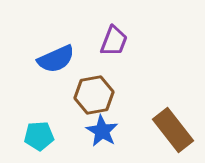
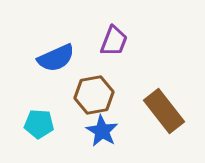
blue semicircle: moved 1 px up
brown rectangle: moved 9 px left, 19 px up
cyan pentagon: moved 12 px up; rotated 8 degrees clockwise
